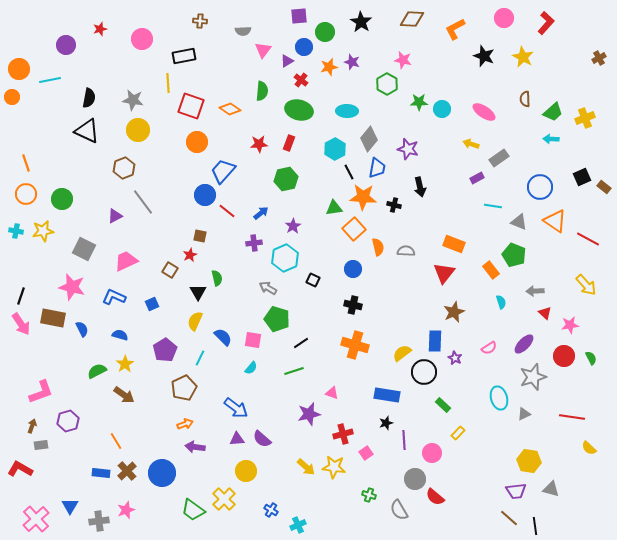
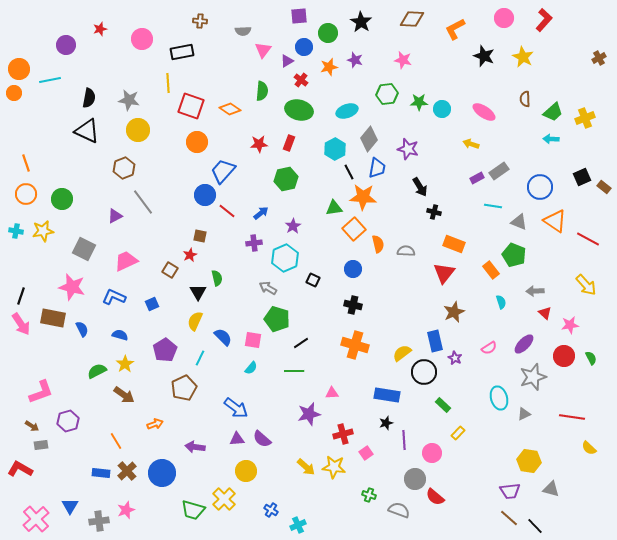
red L-shape at (546, 23): moved 2 px left, 3 px up
green circle at (325, 32): moved 3 px right, 1 px down
black rectangle at (184, 56): moved 2 px left, 4 px up
purple star at (352, 62): moved 3 px right, 2 px up
green hexagon at (387, 84): moved 10 px down; rotated 25 degrees clockwise
orange circle at (12, 97): moved 2 px right, 4 px up
gray star at (133, 100): moved 4 px left
cyan ellipse at (347, 111): rotated 20 degrees counterclockwise
gray rectangle at (499, 158): moved 13 px down
black arrow at (420, 187): rotated 18 degrees counterclockwise
black cross at (394, 205): moved 40 px right, 7 px down
orange semicircle at (378, 247): moved 3 px up
blue rectangle at (435, 341): rotated 15 degrees counterclockwise
green line at (294, 371): rotated 18 degrees clockwise
pink triangle at (332, 393): rotated 24 degrees counterclockwise
orange arrow at (185, 424): moved 30 px left
brown arrow at (32, 426): rotated 104 degrees clockwise
purple trapezoid at (516, 491): moved 6 px left
green trapezoid at (193, 510): rotated 20 degrees counterclockwise
gray semicircle at (399, 510): rotated 140 degrees clockwise
black line at (535, 526): rotated 36 degrees counterclockwise
